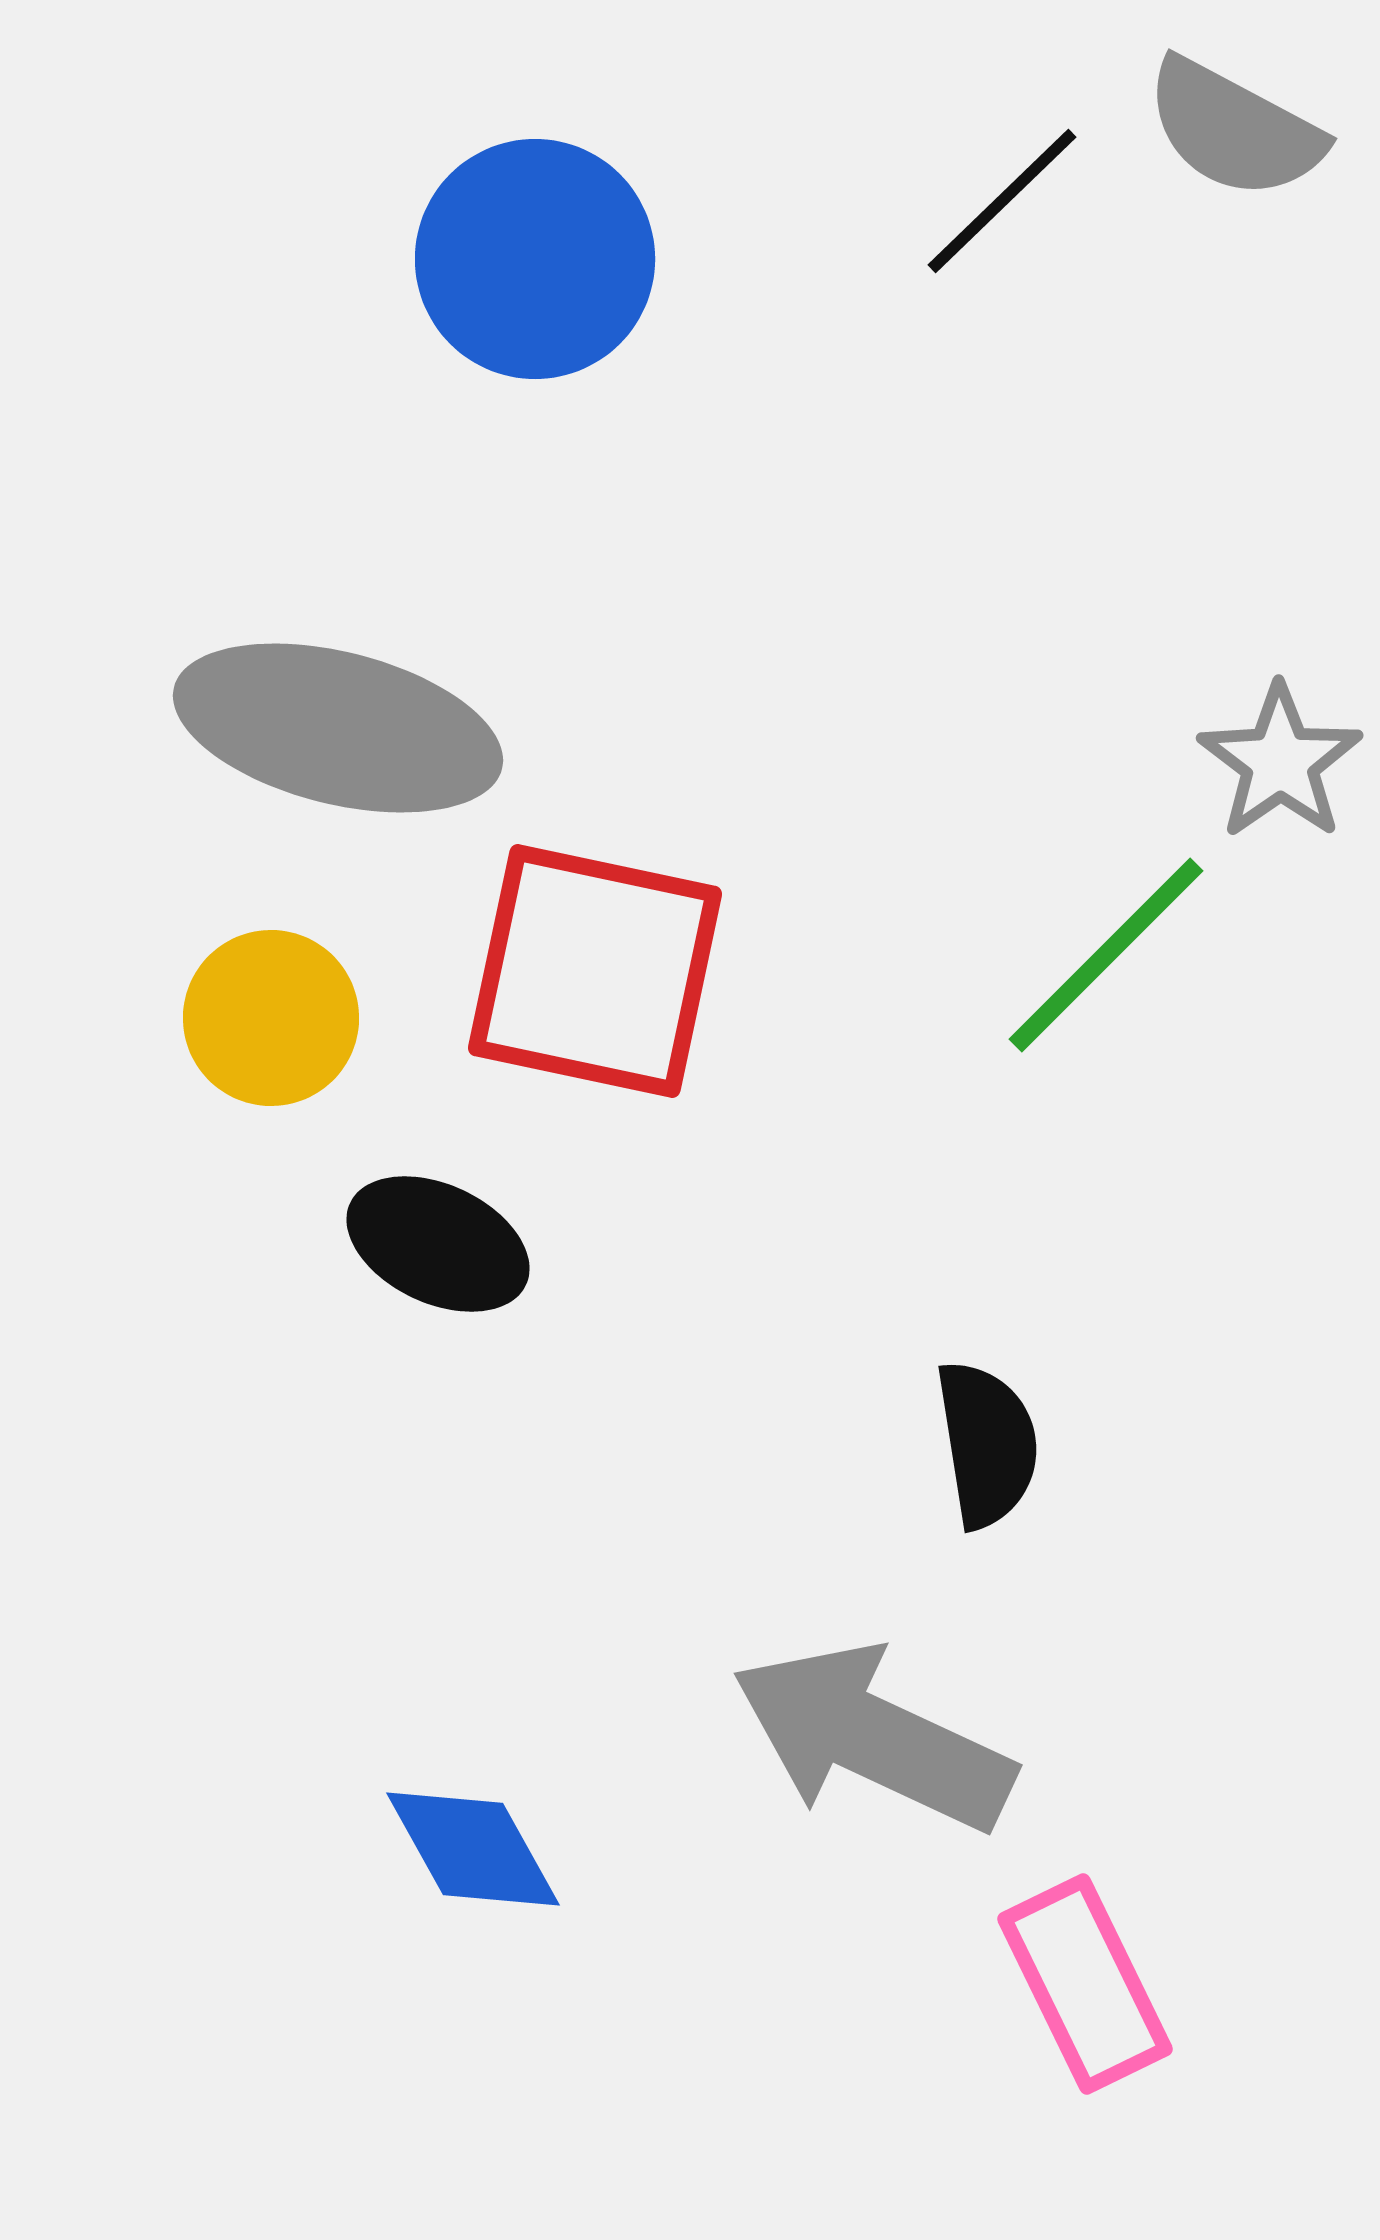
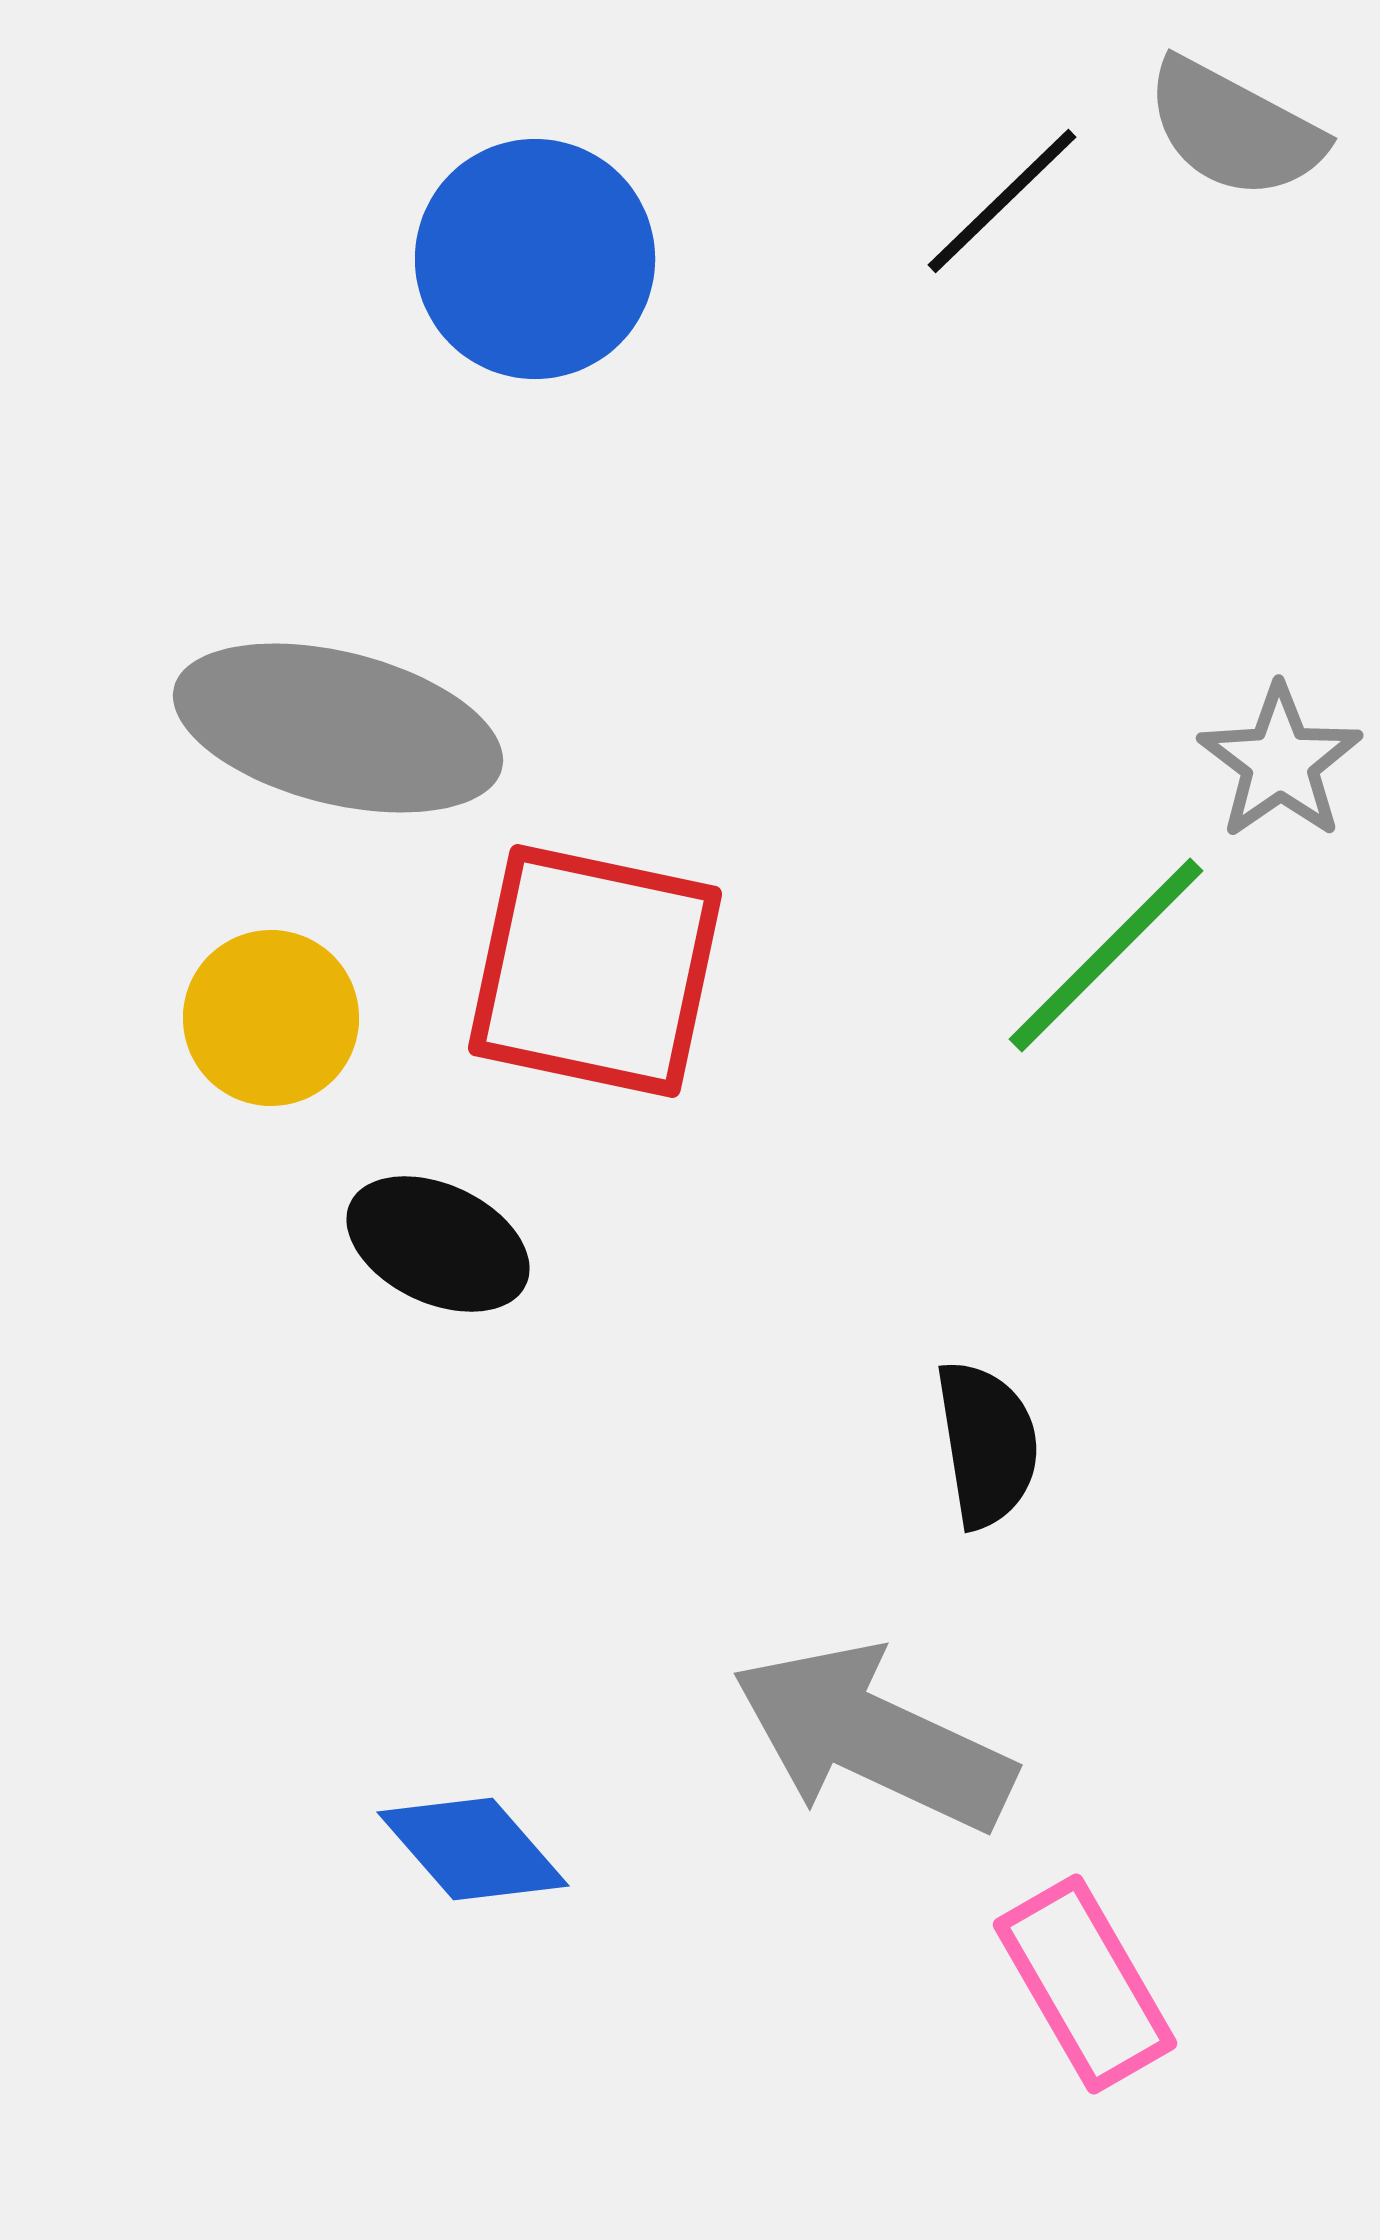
blue diamond: rotated 12 degrees counterclockwise
pink rectangle: rotated 4 degrees counterclockwise
